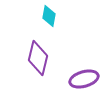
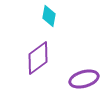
purple diamond: rotated 40 degrees clockwise
